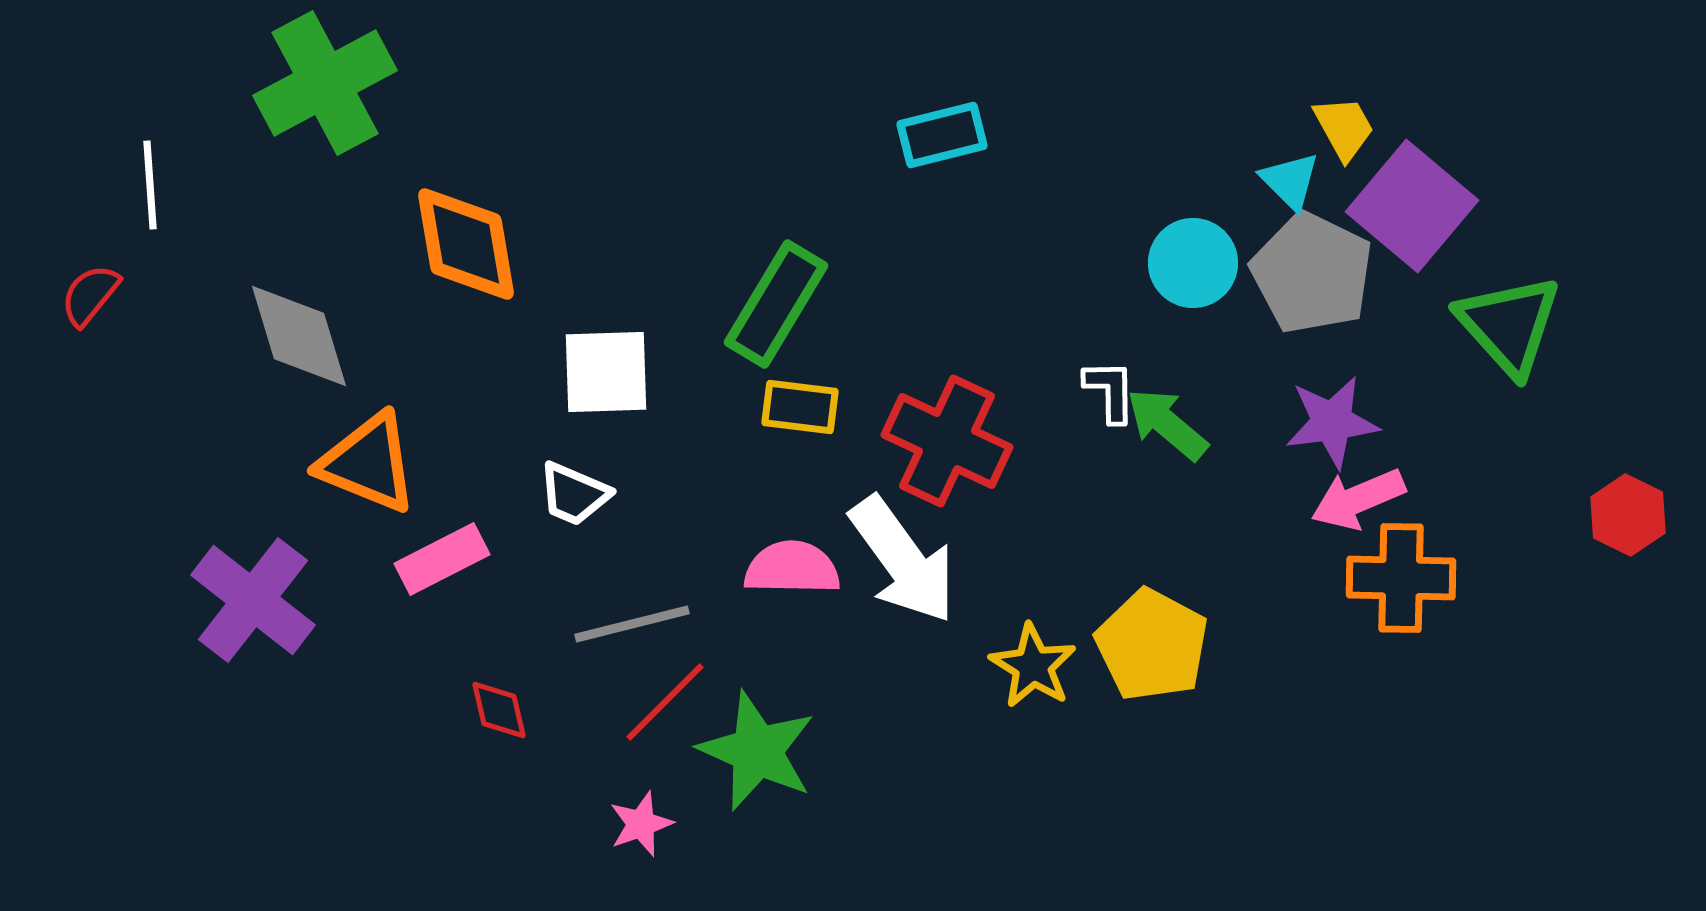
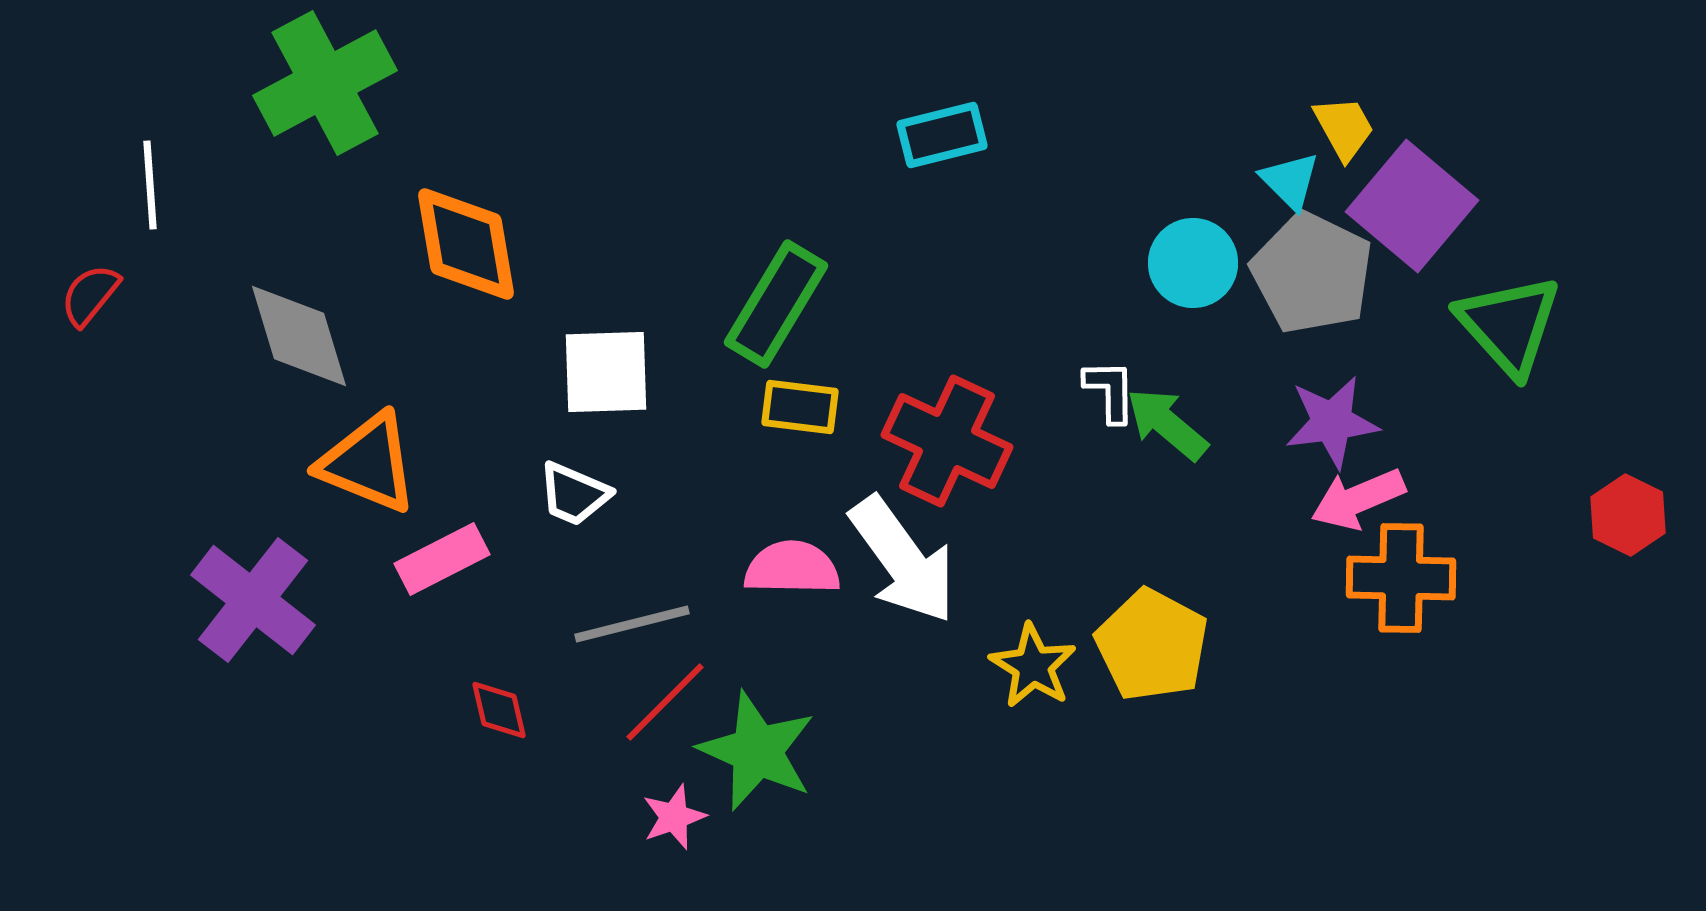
pink star: moved 33 px right, 7 px up
